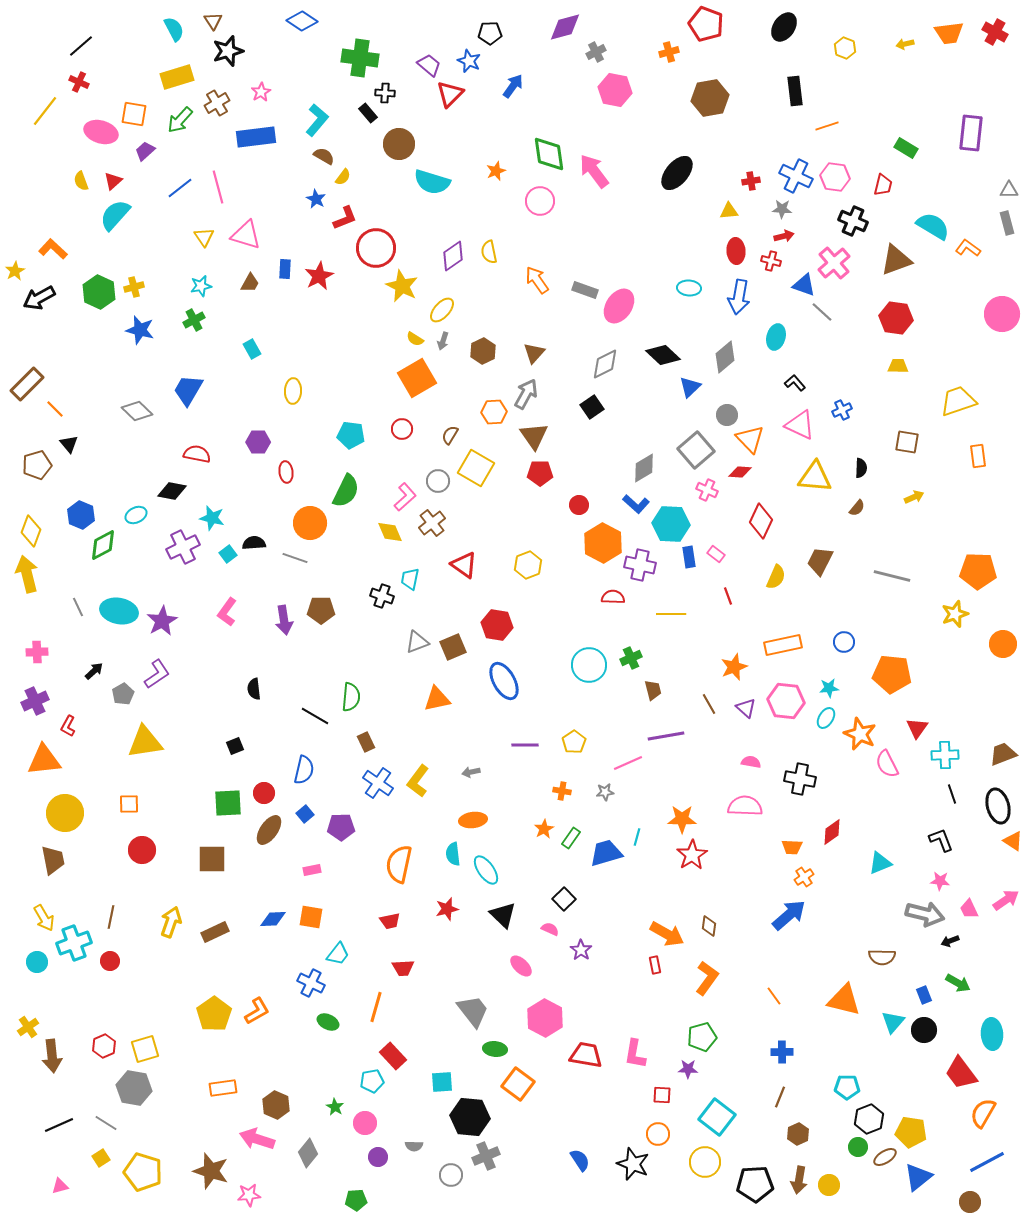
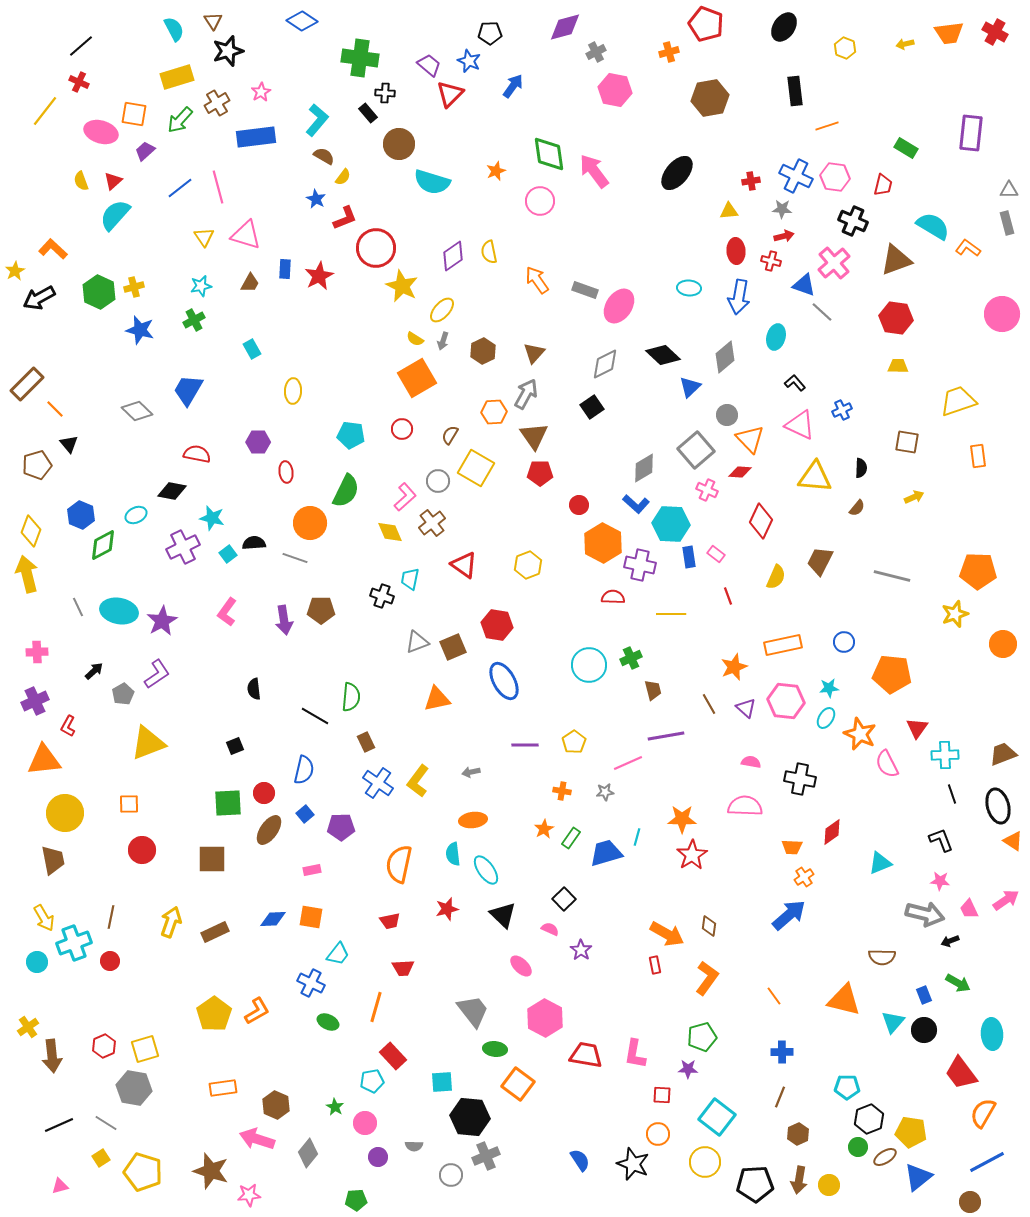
yellow triangle at (145, 742): moved 3 px right, 1 px down; rotated 12 degrees counterclockwise
